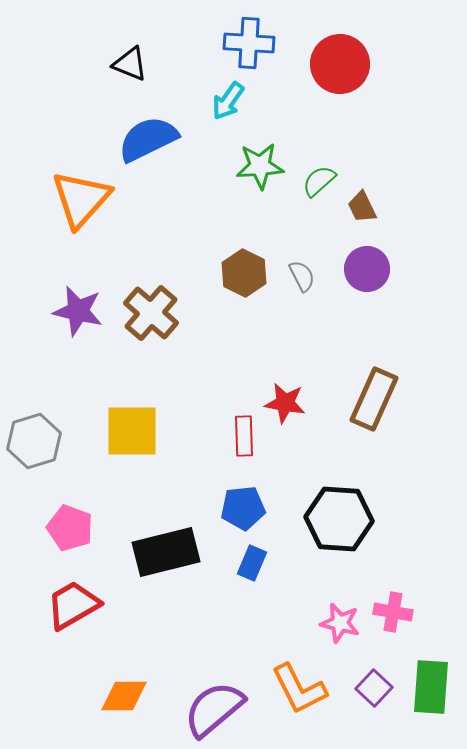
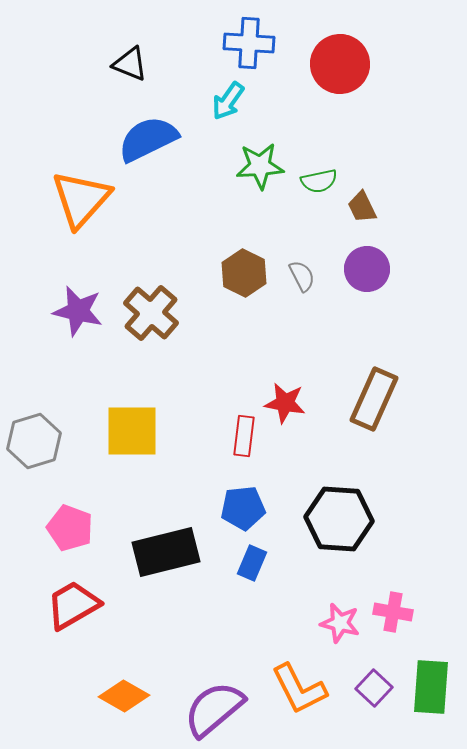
green semicircle: rotated 150 degrees counterclockwise
red rectangle: rotated 9 degrees clockwise
orange diamond: rotated 30 degrees clockwise
